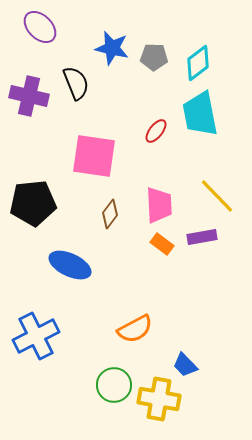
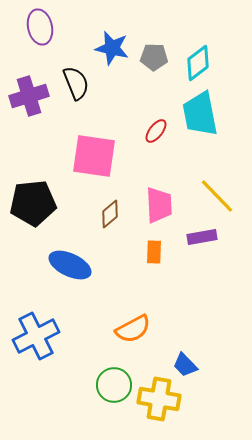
purple ellipse: rotated 32 degrees clockwise
purple cross: rotated 30 degrees counterclockwise
brown diamond: rotated 12 degrees clockwise
orange rectangle: moved 8 px left, 8 px down; rotated 55 degrees clockwise
orange semicircle: moved 2 px left
